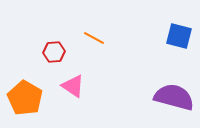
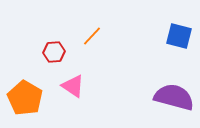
orange line: moved 2 px left, 2 px up; rotated 75 degrees counterclockwise
